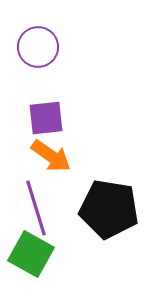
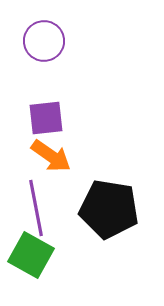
purple circle: moved 6 px right, 6 px up
purple line: rotated 6 degrees clockwise
green square: moved 1 px down
